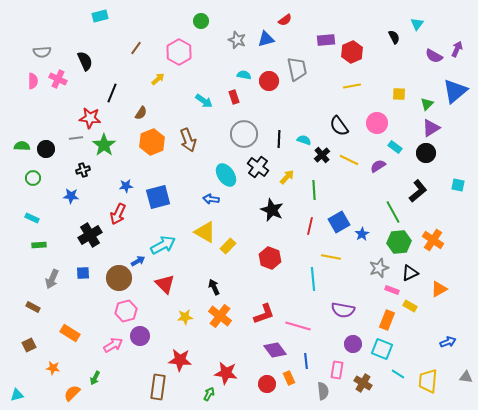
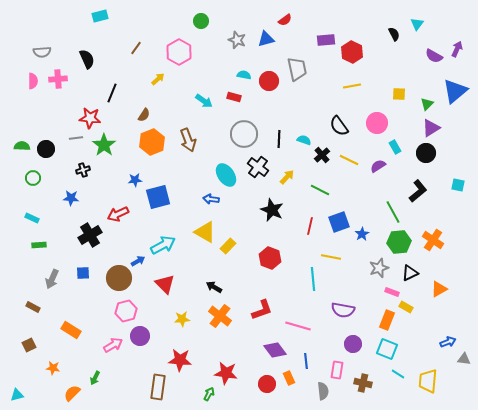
black semicircle at (394, 37): moved 3 px up
red hexagon at (352, 52): rotated 10 degrees counterclockwise
black semicircle at (85, 61): moved 2 px right, 2 px up
pink cross at (58, 79): rotated 30 degrees counterclockwise
red rectangle at (234, 97): rotated 56 degrees counterclockwise
brown semicircle at (141, 113): moved 3 px right, 2 px down
cyan rectangle at (395, 147): rotated 24 degrees clockwise
blue star at (126, 186): moved 9 px right, 6 px up
green line at (314, 190): moved 6 px right; rotated 60 degrees counterclockwise
blue star at (71, 196): moved 2 px down
red arrow at (118, 214): rotated 40 degrees clockwise
blue square at (339, 222): rotated 10 degrees clockwise
black arrow at (214, 287): rotated 35 degrees counterclockwise
pink rectangle at (392, 290): moved 2 px down
yellow rectangle at (410, 306): moved 4 px left, 1 px down
red L-shape at (264, 314): moved 2 px left, 4 px up
yellow star at (185, 317): moved 3 px left, 2 px down
orange rectangle at (70, 333): moved 1 px right, 3 px up
cyan square at (382, 349): moved 5 px right
gray triangle at (466, 377): moved 2 px left, 18 px up
brown cross at (363, 383): rotated 18 degrees counterclockwise
